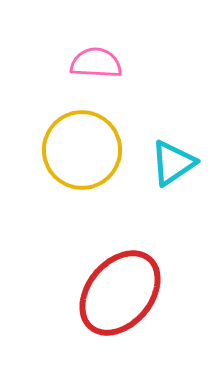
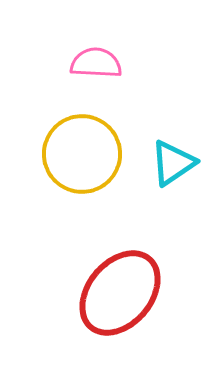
yellow circle: moved 4 px down
